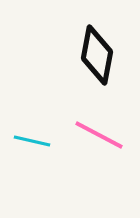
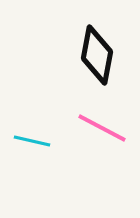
pink line: moved 3 px right, 7 px up
